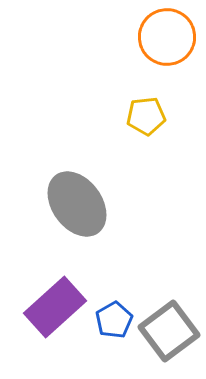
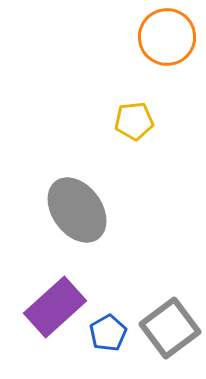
yellow pentagon: moved 12 px left, 5 px down
gray ellipse: moved 6 px down
blue pentagon: moved 6 px left, 13 px down
gray square: moved 1 px right, 3 px up
